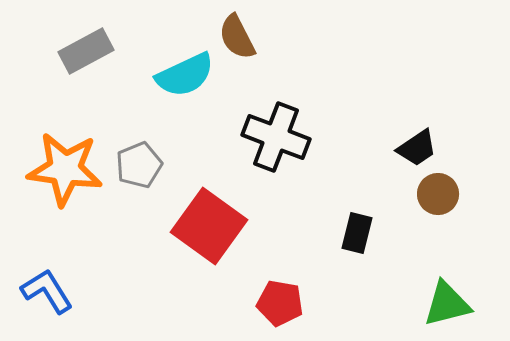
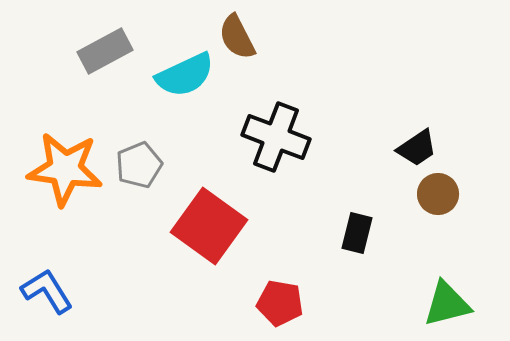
gray rectangle: moved 19 px right
